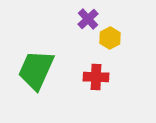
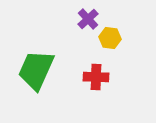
yellow hexagon: rotated 25 degrees counterclockwise
